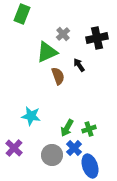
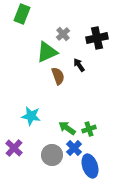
green arrow: rotated 96 degrees clockwise
